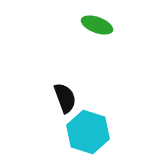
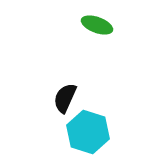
black semicircle: rotated 136 degrees counterclockwise
